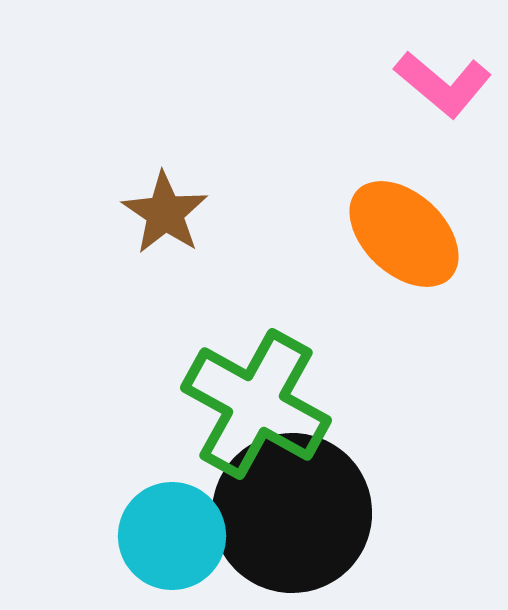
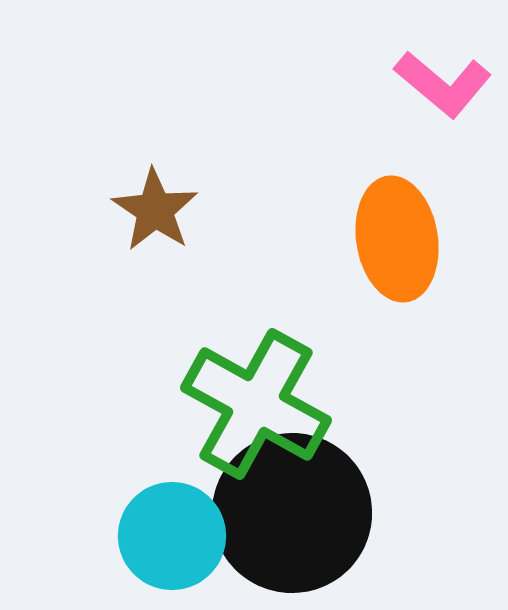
brown star: moved 10 px left, 3 px up
orange ellipse: moved 7 px left, 5 px down; rotated 38 degrees clockwise
